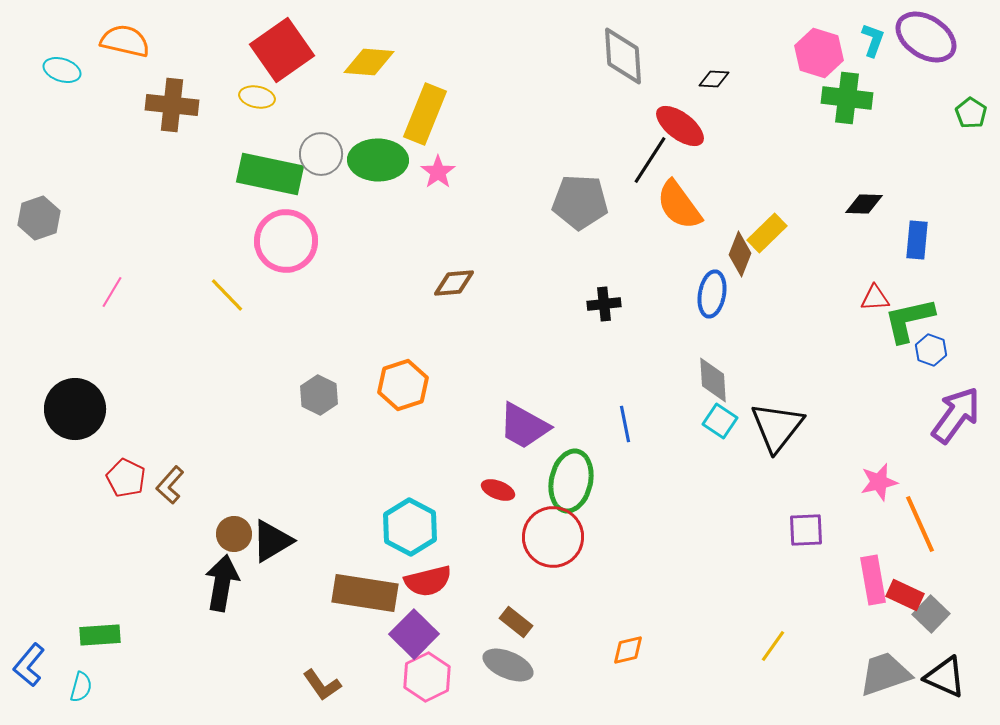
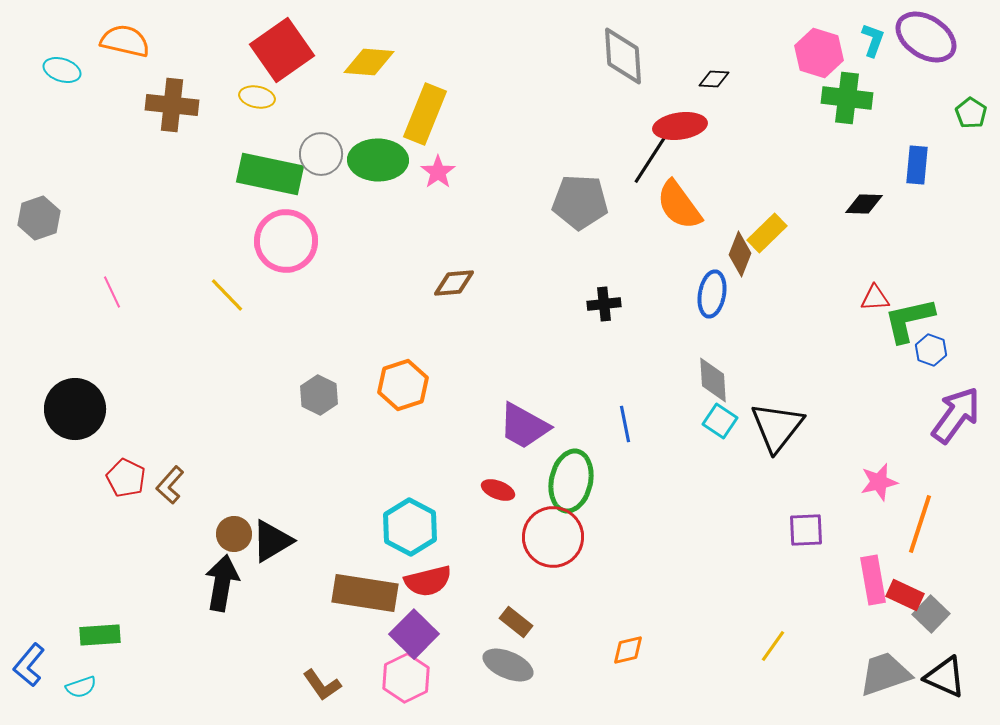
red ellipse at (680, 126): rotated 45 degrees counterclockwise
blue rectangle at (917, 240): moved 75 px up
pink line at (112, 292): rotated 56 degrees counterclockwise
orange line at (920, 524): rotated 42 degrees clockwise
pink hexagon at (427, 677): moved 21 px left, 1 px down
cyan semicircle at (81, 687): rotated 56 degrees clockwise
